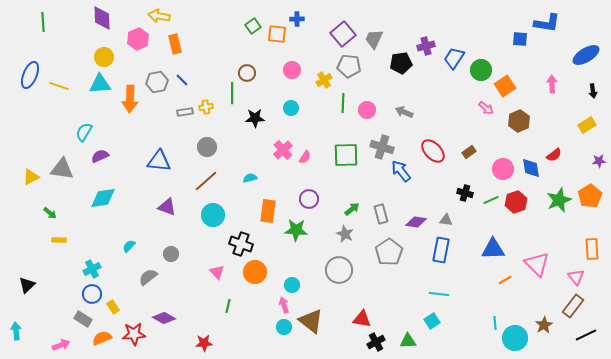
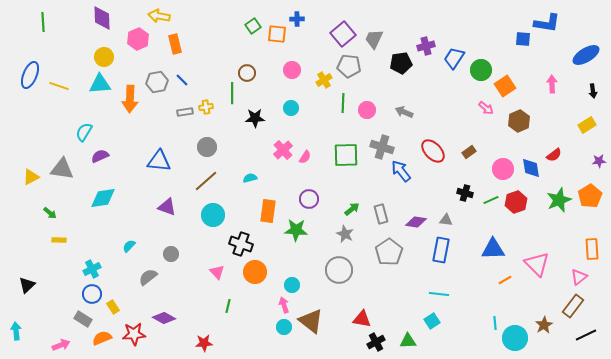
blue square at (520, 39): moved 3 px right
pink triangle at (576, 277): moved 3 px right; rotated 30 degrees clockwise
